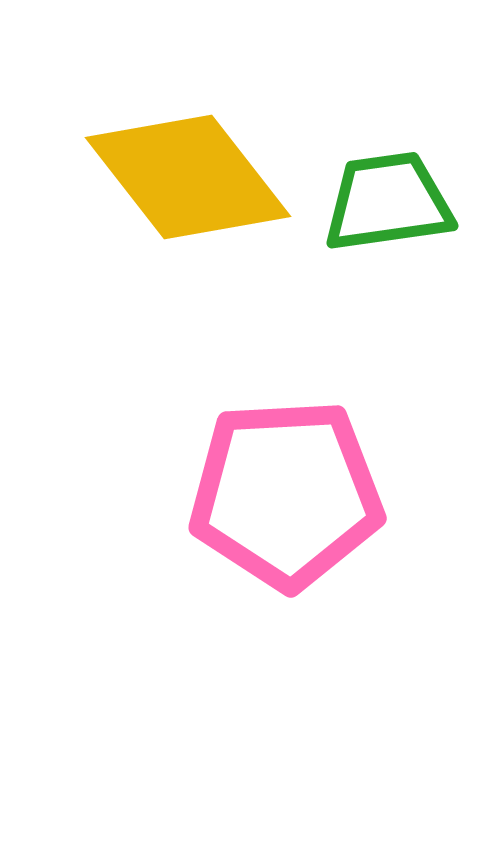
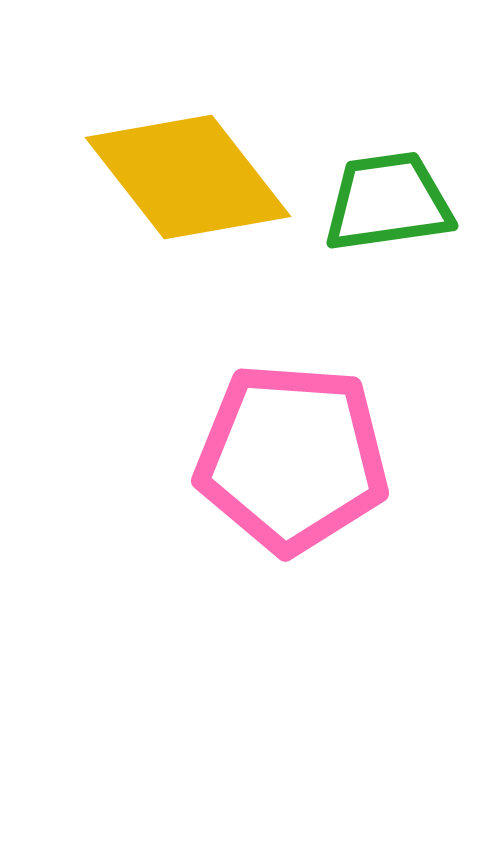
pink pentagon: moved 6 px right, 36 px up; rotated 7 degrees clockwise
